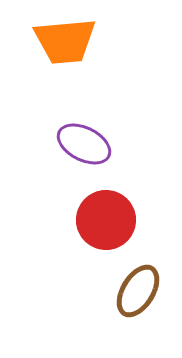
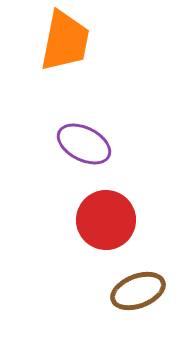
orange trapezoid: rotated 74 degrees counterclockwise
brown ellipse: rotated 38 degrees clockwise
